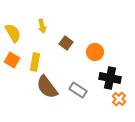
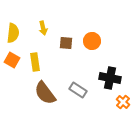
yellow arrow: moved 1 px right, 2 px down
yellow semicircle: rotated 36 degrees clockwise
brown square: rotated 32 degrees counterclockwise
orange circle: moved 3 px left, 11 px up
yellow rectangle: rotated 18 degrees counterclockwise
brown semicircle: moved 2 px left, 6 px down
orange cross: moved 4 px right, 3 px down
